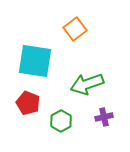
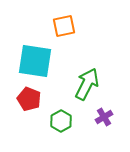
orange square: moved 11 px left, 3 px up; rotated 25 degrees clockwise
green arrow: rotated 136 degrees clockwise
red pentagon: moved 1 px right, 4 px up
purple cross: rotated 18 degrees counterclockwise
